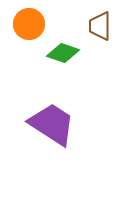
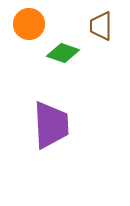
brown trapezoid: moved 1 px right
purple trapezoid: moved 1 px left, 1 px down; rotated 54 degrees clockwise
